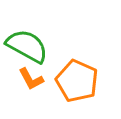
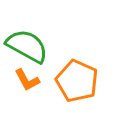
orange L-shape: moved 4 px left, 1 px down
